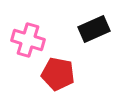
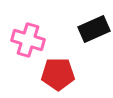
red pentagon: rotated 12 degrees counterclockwise
